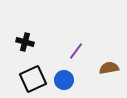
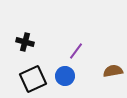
brown semicircle: moved 4 px right, 3 px down
blue circle: moved 1 px right, 4 px up
